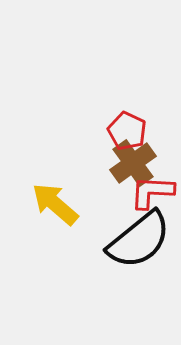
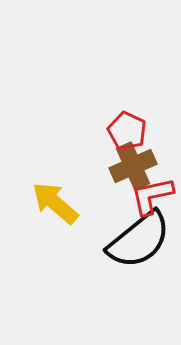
brown cross: moved 3 px down; rotated 12 degrees clockwise
red L-shape: moved 4 px down; rotated 15 degrees counterclockwise
yellow arrow: moved 1 px up
